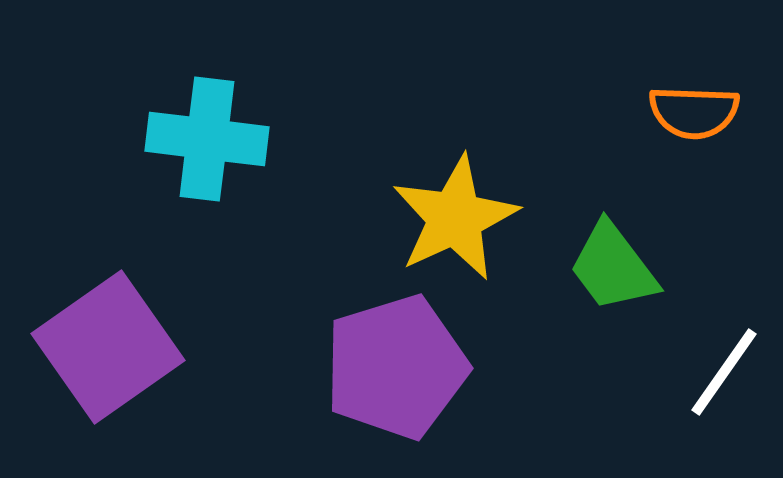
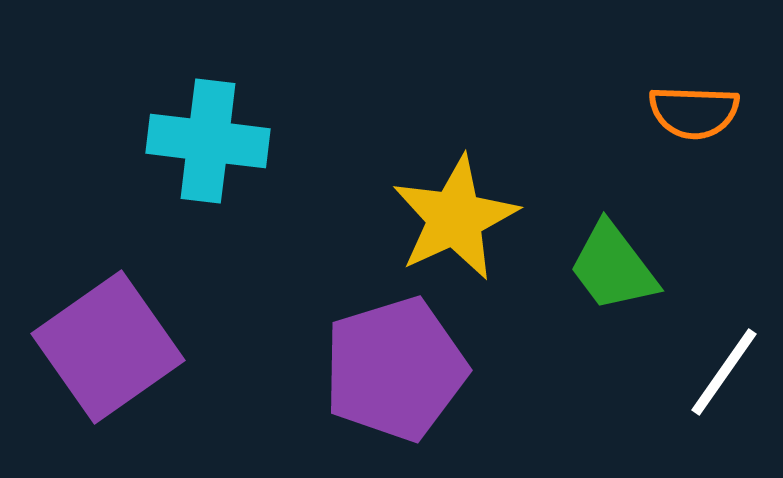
cyan cross: moved 1 px right, 2 px down
purple pentagon: moved 1 px left, 2 px down
